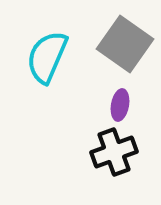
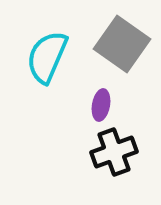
gray square: moved 3 px left
purple ellipse: moved 19 px left
